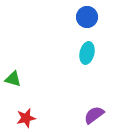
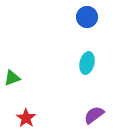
cyan ellipse: moved 10 px down
green triangle: moved 1 px left, 1 px up; rotated 36 degrees counterclockwise
red star: rotated 24 degrees counterclockwise
